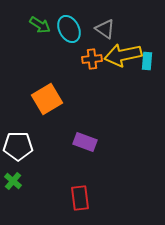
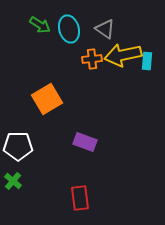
cyan ellipse: rotated 12 degrees clockwise
